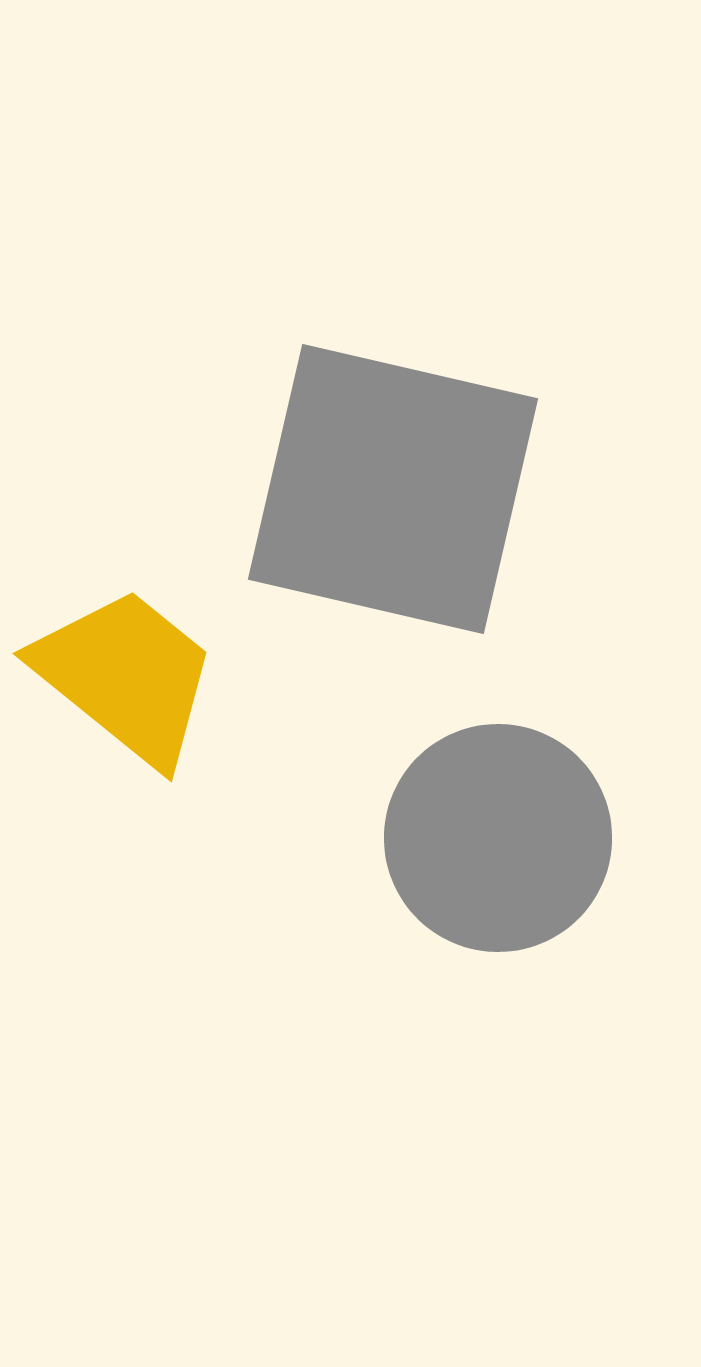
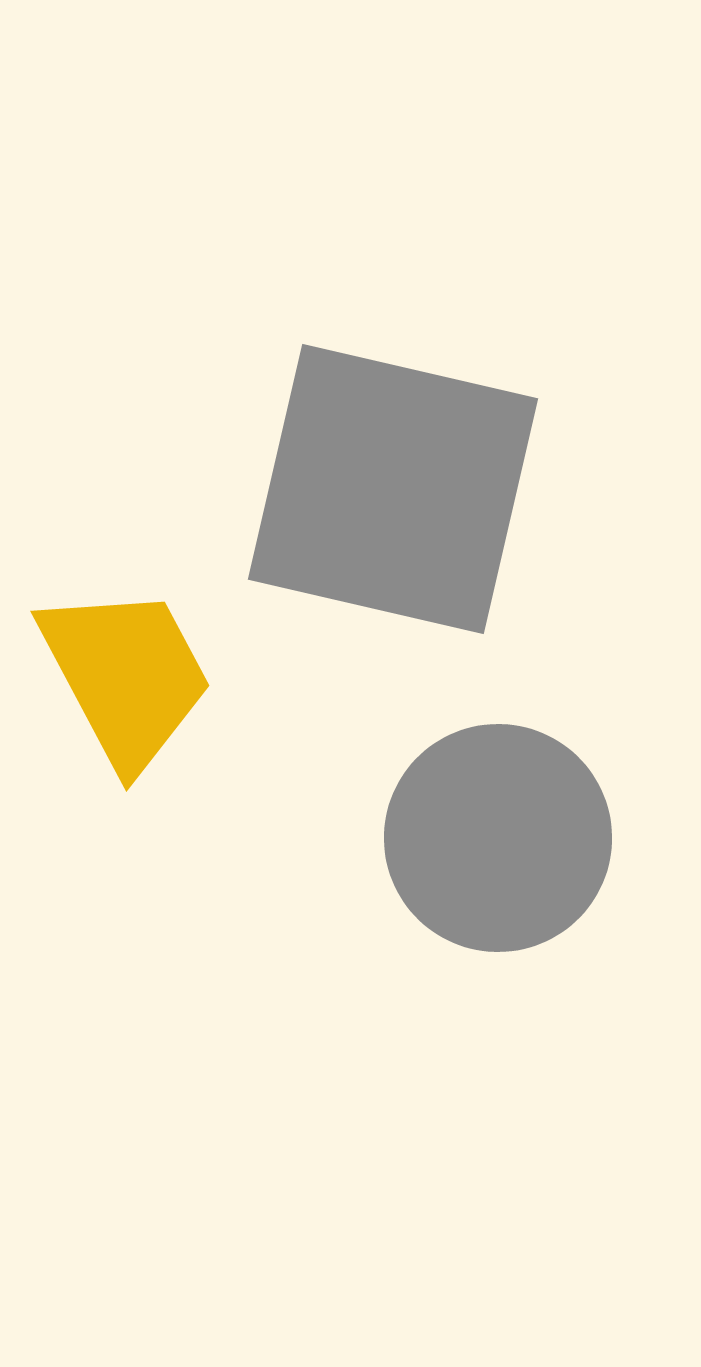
yellow trapezoid: rotated 23 degrees clockwise
